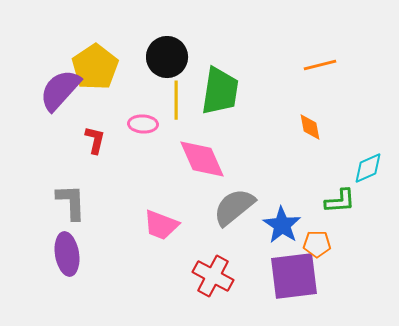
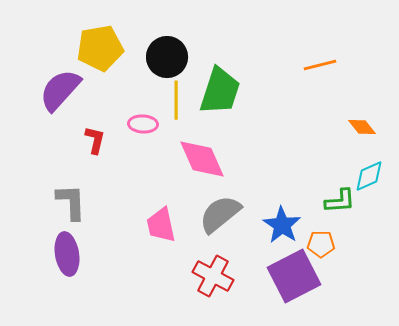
yellow pentagon: moved 5 px right, 19 px up; rotated 24 degrees clockwise
green trapezoid: rotated 9 degrees clockwise
orange diamond: moved 52 px right; rotated 28 degrees counterclockwise
cyan diamond: moved 1 px right, 8 px down
gray semicircle: moved 14 px left, 7 px down
pink trapezoid: rotated 57 degrees clockwise
orange pentagon: moved 4 px right
purple square: rotated 20 degrees counterclockwise
